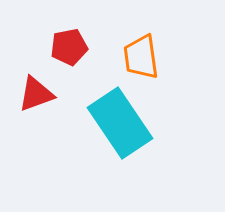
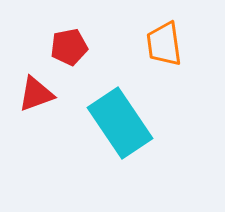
orange trapezoid: moved 23 px right, 13 px up
